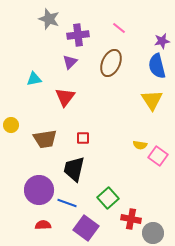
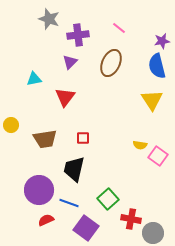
green square: moved 1 px down
blue line: moved 2 px right
red semicircle: moved 3 px right, 5 px up; rotated 21 degrees counterclockwise
